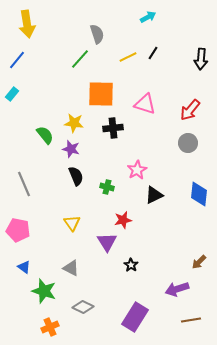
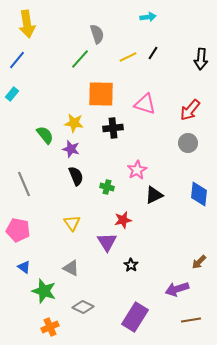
cyan arrow: rotated 21 degrees clockwise
